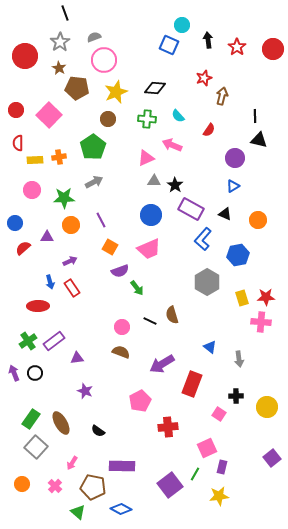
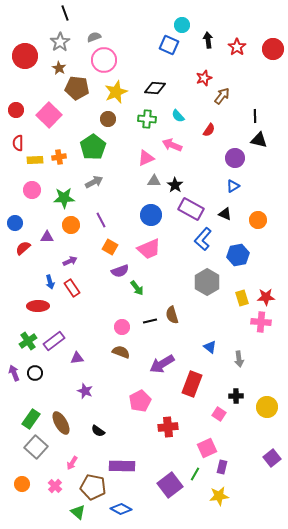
brown arrow at (222, 96): rotated 24 degrees clockwise
black line at (150, 321): rotated 40 degrees counterclockwise
